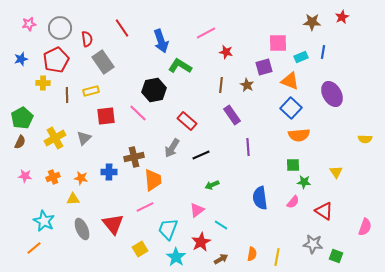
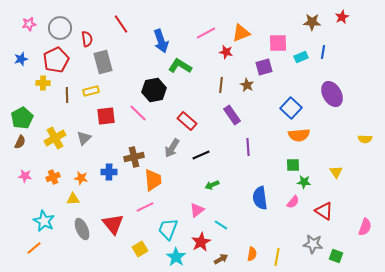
red line at (122, 28): moved 1 px left, 4 px up
gray rectangle at (103, 62): rotated 20 degrees clockwise
orange triangle at (290, 81): moved 49 px left, 48 px up; rotated 42 degrees counterclockwise
